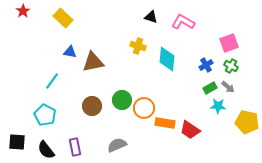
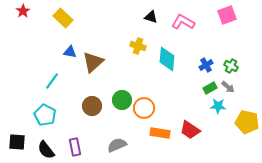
pink square: moved 2 px left, 28 px up
brown triangle: rotated 30 degrees counterclockwise
orange rectangle: moved 5 px left, 10 px down
